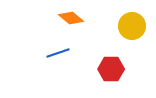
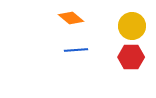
blue line: moved 18 px right, 3 px up; rotated 15 degrees clockwise
red hexagon: moved 20 px right, 12 px up
